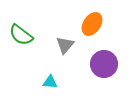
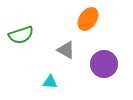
orange ellipse: moved 4 px left, 5 px up
green semicircle: rotated 55 degrees counterclockwise
gray triangle: moved 1 px right, 5 px down; rotated 42 degrees counterclockwise
